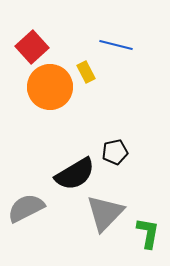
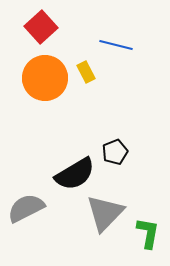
red square: moved 9 px right, 20 px up
orange circle: moved 5 px left, 9 px up
black pentagon: rotated 10 degrees counterclockwise
